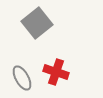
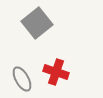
gray ellipse: moved 1 px down
